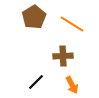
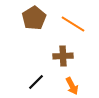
brown pentagon: moved 1 px down
orange line: moved 1 px right
orange arrow: moved 1 px down
